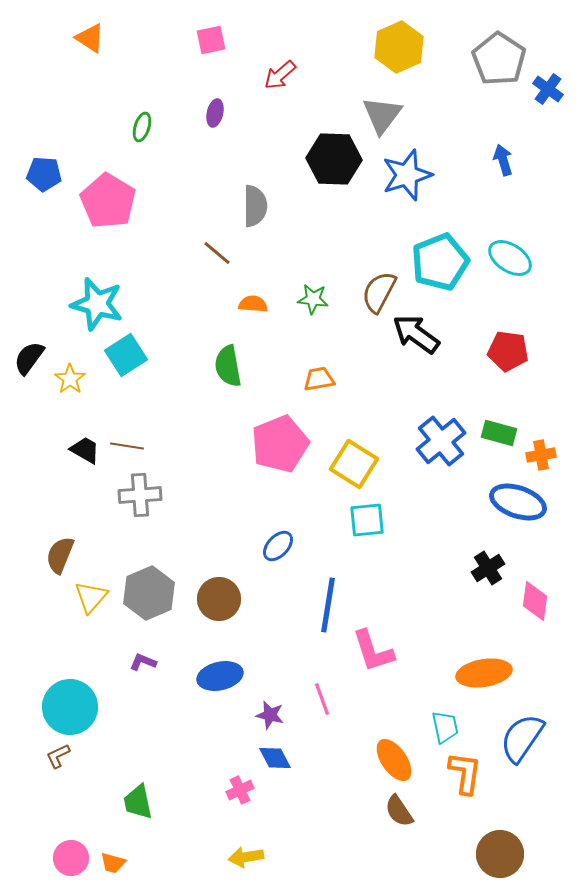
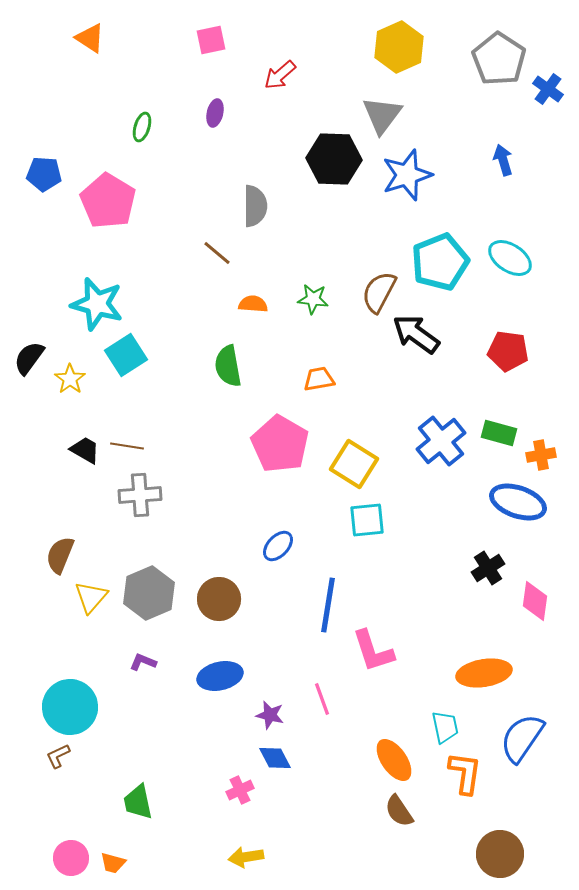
pink pentagon at (280, 444): rotated 20 degrees counterclockwise
